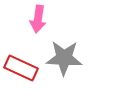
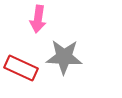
gray star: moved 1 px up
